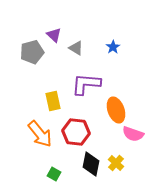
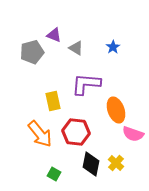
purple triangle: rotated 21 degrees counterclockwise
